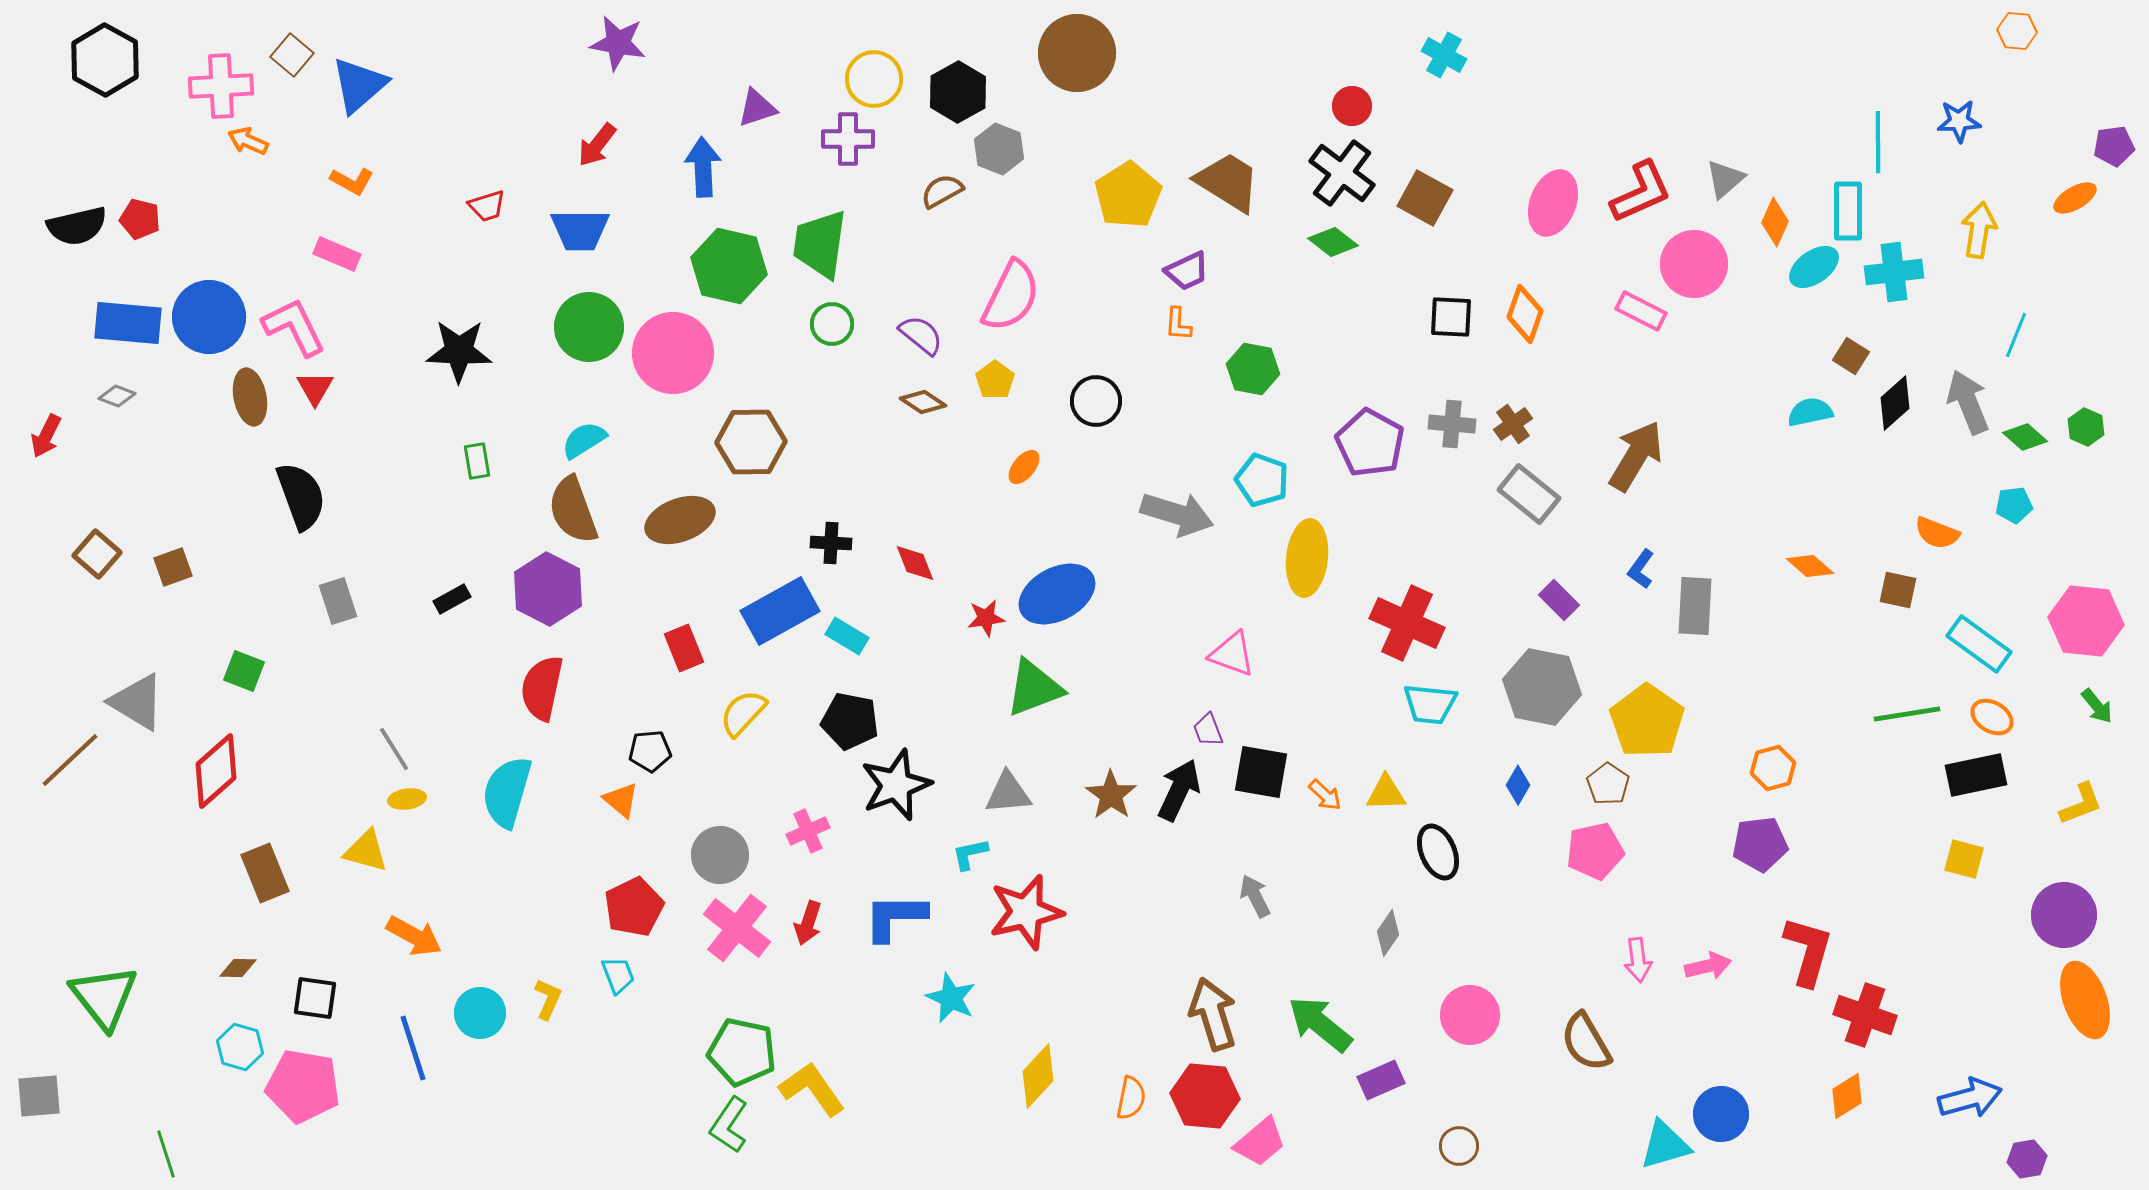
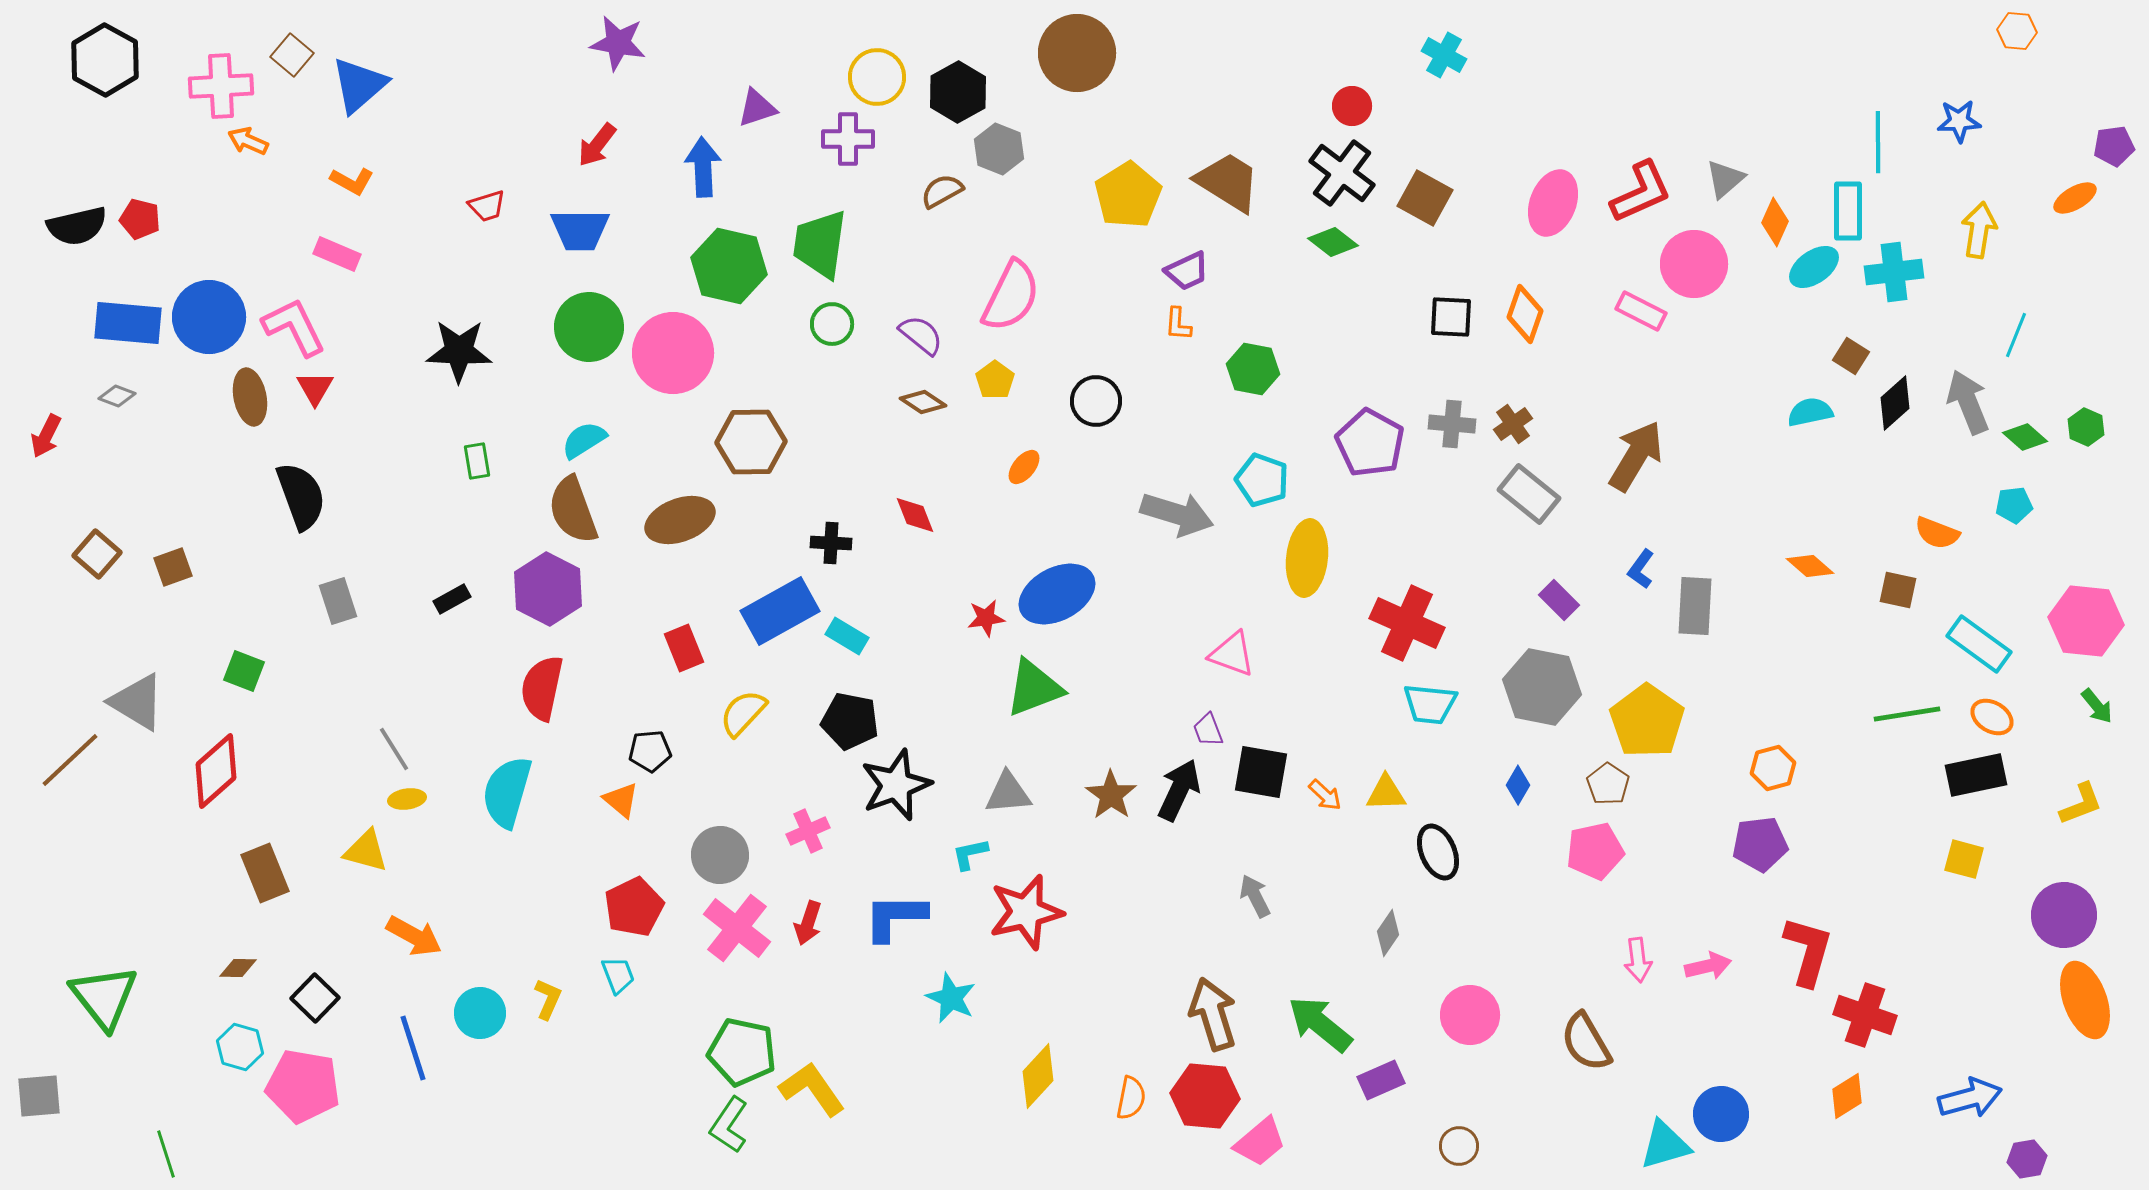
yellow circle at (874, 79): moved 3 px right, 2 px up
red diamond at (915, 563): moved 48 px up
black square at (315, 998): rotated 36 degrees clockwise
